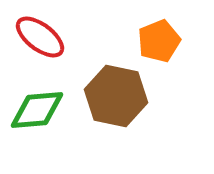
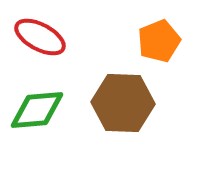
red ellipse: rotated 9 degrees counterclockwise
brown hexagon: moved 7 px right, 7 px down; rotated 10 degrees counterclockwise
